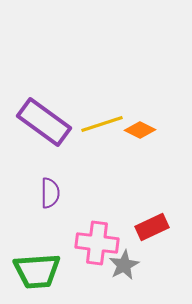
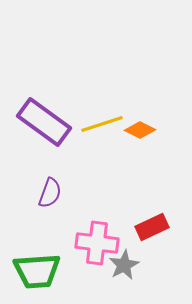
purple semicircle: rotated 20 degrees clockwise
